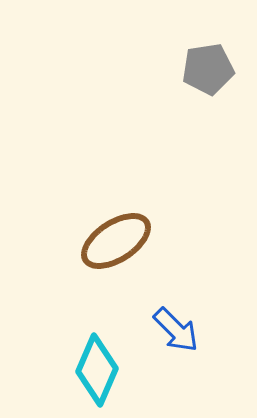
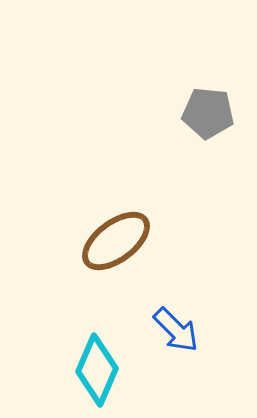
gray pentagon: moved 44 px down; rotated 15 degrees clockwise
brown ellipse: rotated 4 degrees counterclockwise
